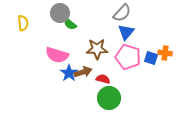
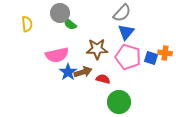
yellow semicircle: moved 4 px right, 1 px down
pink semicircle: rotated 30 degrees counterclockwise
blue star: moved 1 px left, 1 px up
green circle: moved 10 px right, 4 px down
